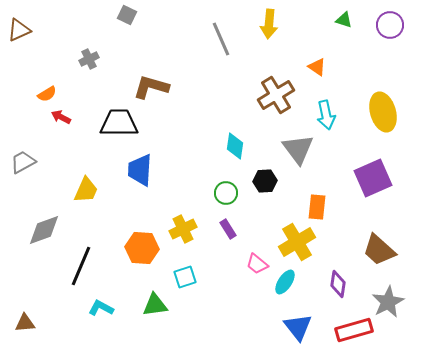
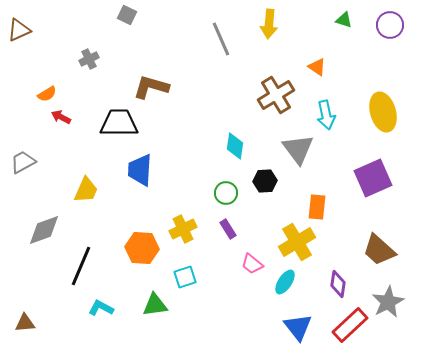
pink trapezoid at (257, 264): moved 5 px left
red rectangle at (354, 330): moved 4 px left, 5 px up; rotated 27 degrees counterclockwise
